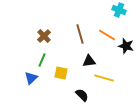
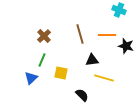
orange line: rotated 30 degrees counterclockwise
black triangle: moved 3 px right, 1 px up
